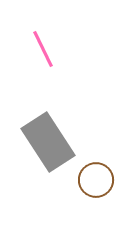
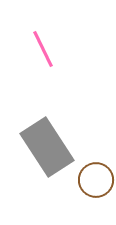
gray rectangle: moved 1 px left, 5 px down
